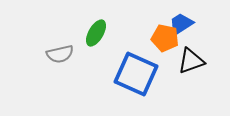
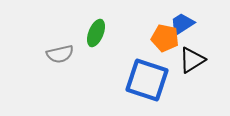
blue trapezoid: moved 1 px right
green ellipse: rotated 8 degrees counterclockwise
black triangle: moved 1 px right, 1 px up; rotated 12 degrees counterclockwise
blue square: moved 11 px right, 6 px down; rotated 6 degrees counterclockwise
